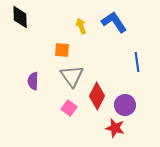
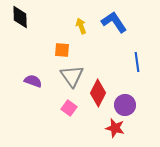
purple semicircle: rotated 108 degrees clockwise
red diamond: moved 1 px right, 3 px up
